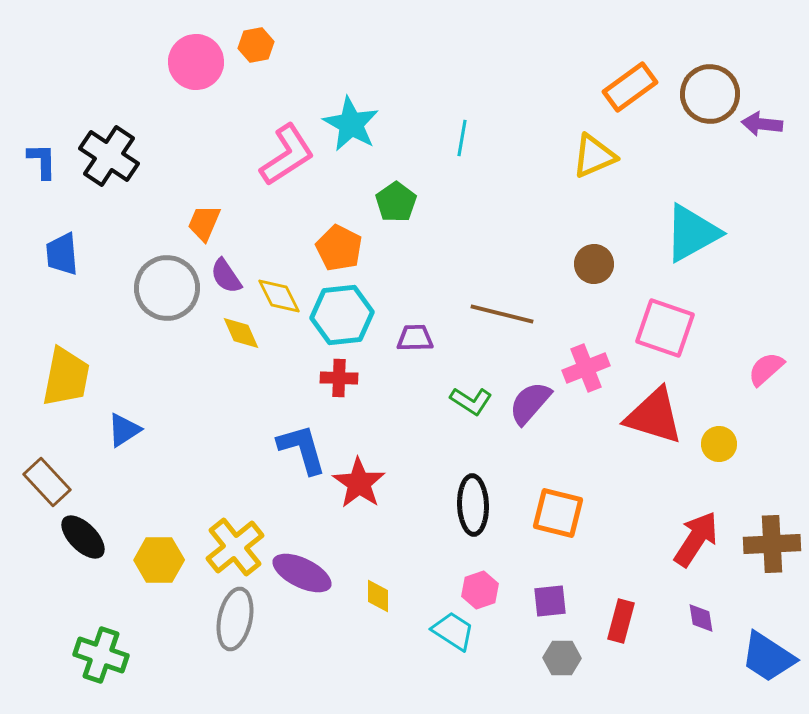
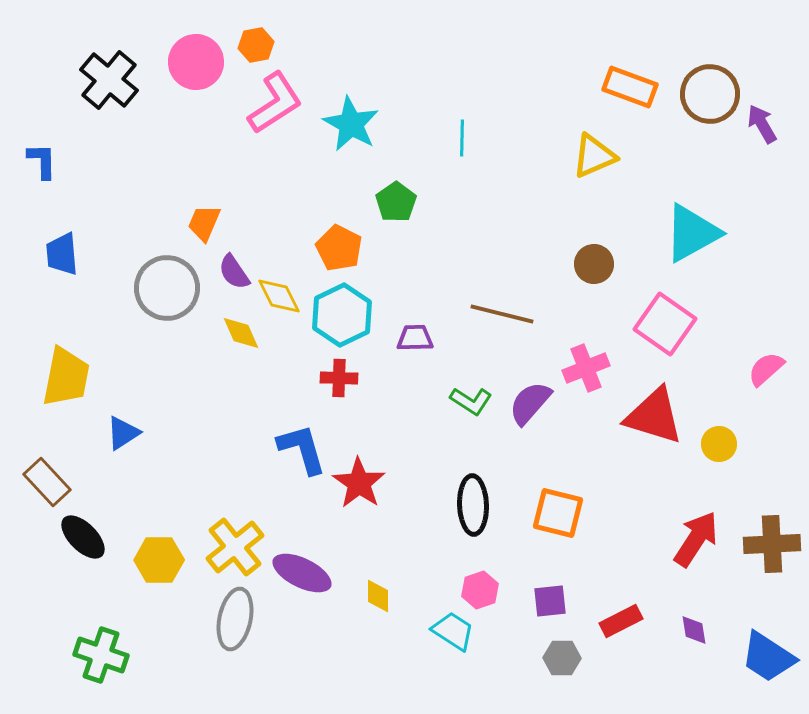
orange rectangle at (630, 87): rotated 56 degrees clockwise
purple arrow at (762, 124): rotated 54 degrees clockwise
cyan line at (462, 138): rotated 9 degrees counterclockwise
pink L-shape at (287, 155): moved 12 px left, 52 px up
black cross at (109, 156): moved 76 px up; rotated 6 degrees clockwise
purple semicircle at (226, 276): moved 8 px right, 4 px up
cyan hexagon at (342, 315): rotated 20 degrees counterclockwise
pink square at (665, 328): moved 4 px up; rotated 16 degrees clockwise
blue triangle at (124, 430): moved 1 px left, 3 px down
purple diamond at (701, 618): moved 7 px left, 12 px down
red rectangle at (621, 621): rotated 48 degrees clockwise
